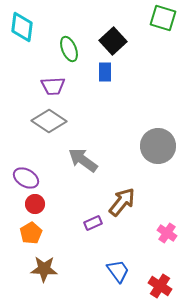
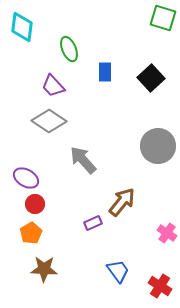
black square: moved 38 px right, 37 px down
purple trapezoid: rotated 50 degrees clockwise
gray arrow: rotated 12 degrees clockwise
